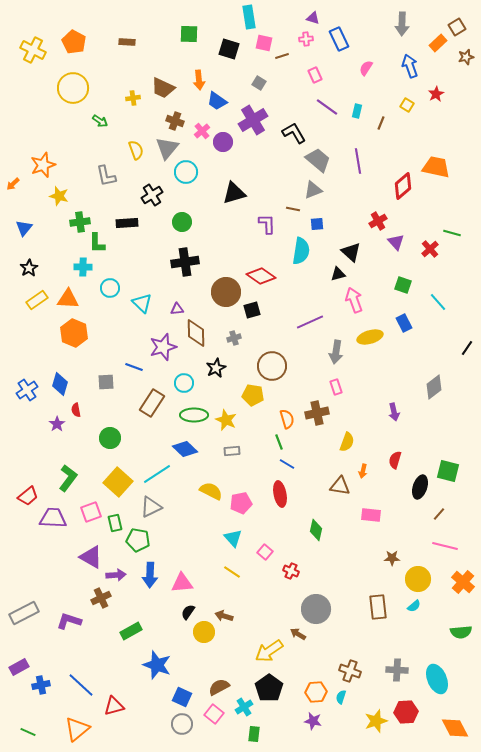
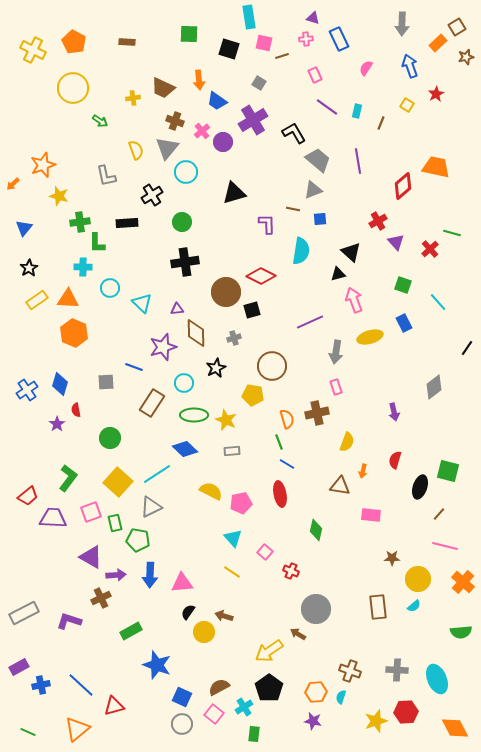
blue square at (317, 224): moved 3 px right, 5 px up
red diamond at (261, 276): rotated 8 degrees counterclockwise
